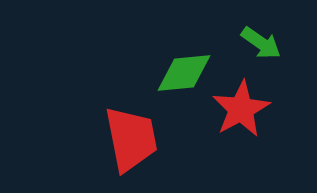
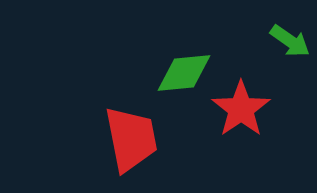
green arrow: moved 29 px right, 2 px up
red star: rotated 6 degrees counterclockwise
